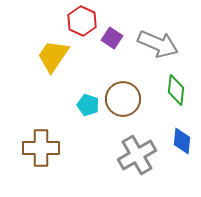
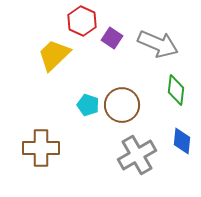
yellow trapezoid: moved 1 px right, 1 px up; rotated 12 degrees clockwise
brown circle: moved 1 px left, 6 px down
